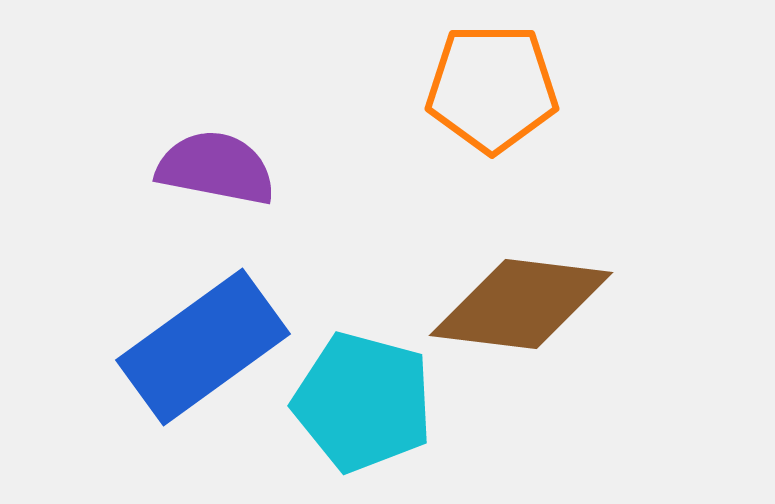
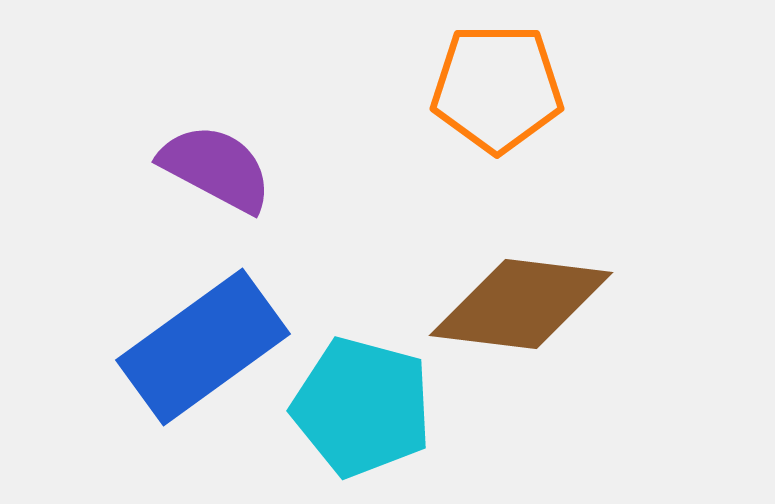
orange pentagon: moved 5 px right
purple semicircle: rotated 17 degrees clockwise
cyan pentagon: moved 1 px left, 5 px down
